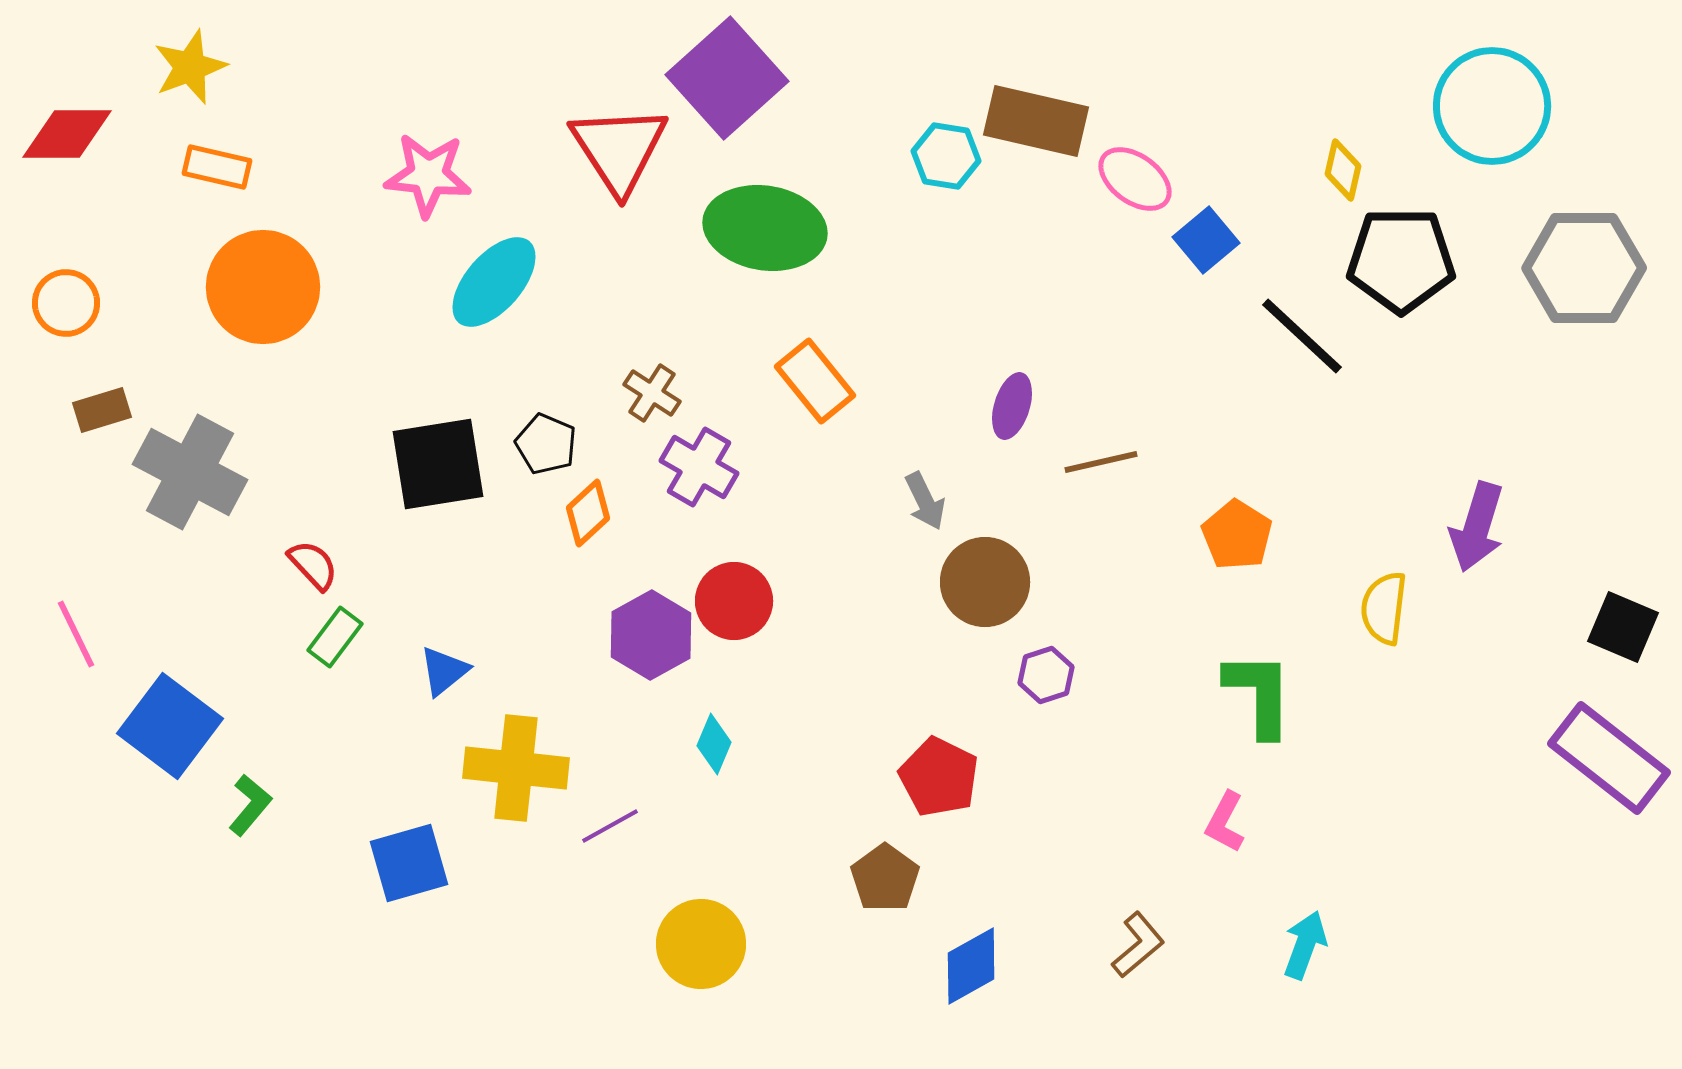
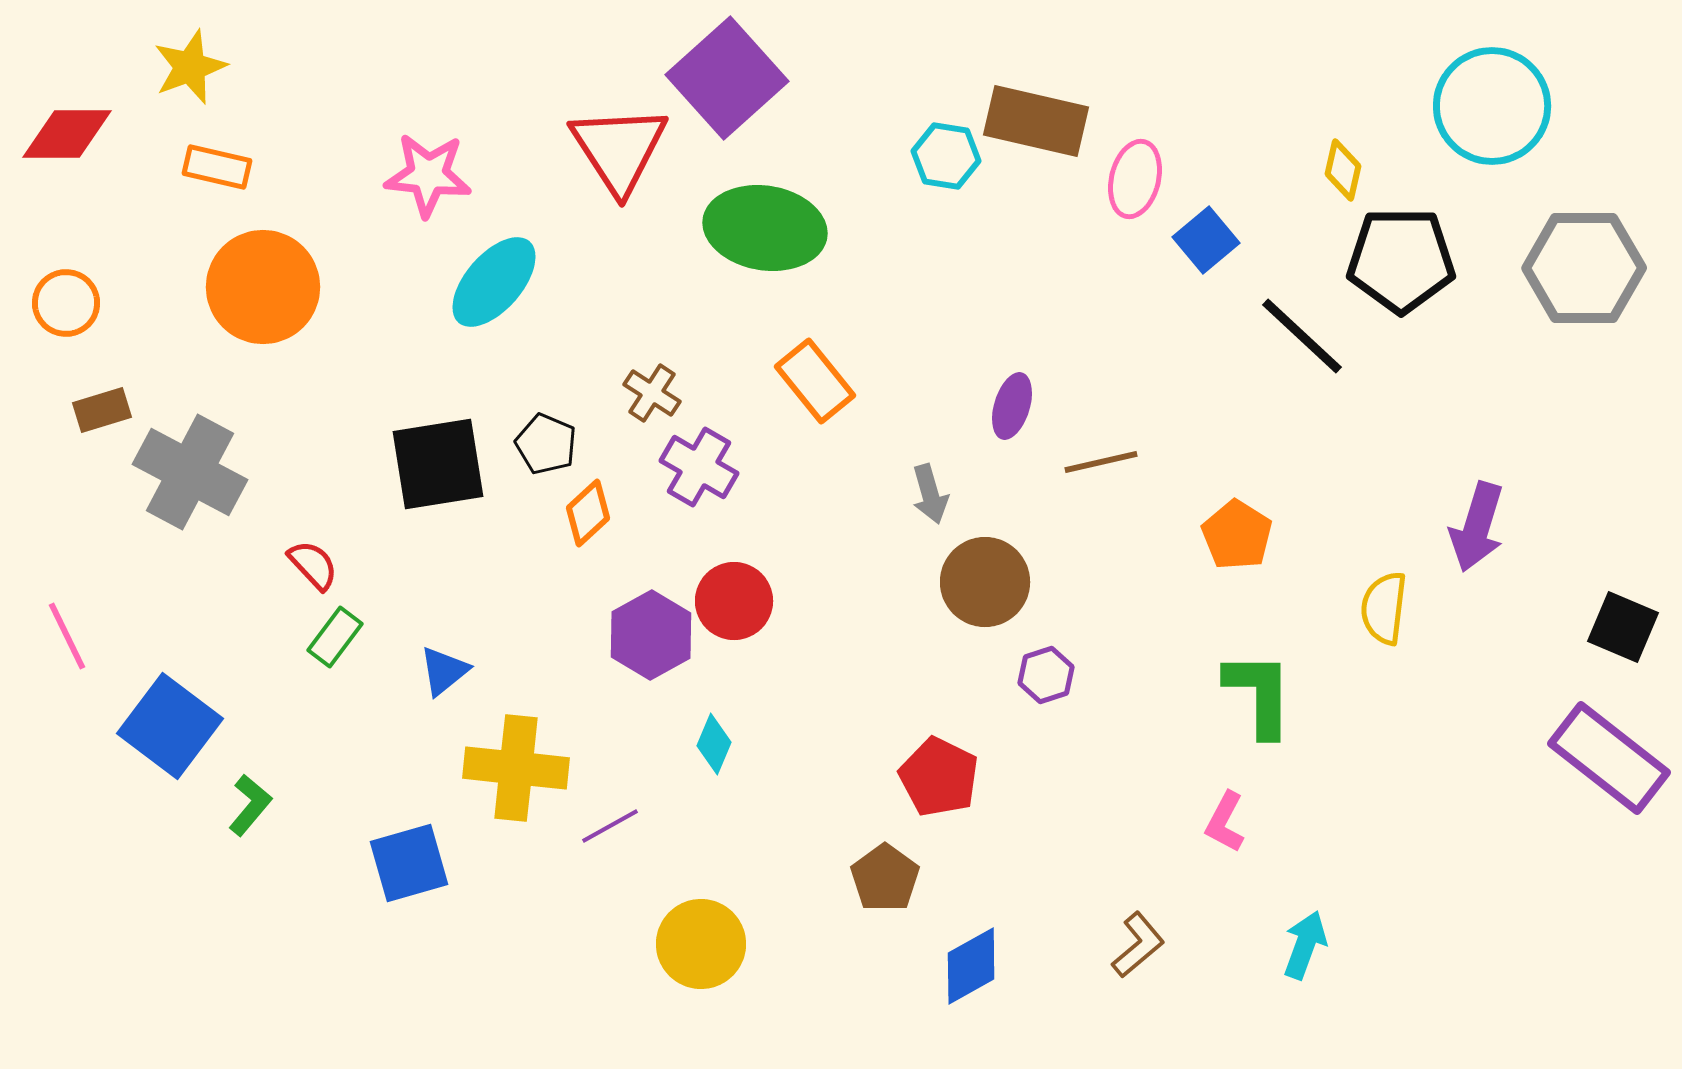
pink ellipse at (1135, 179): rotated 68 degrees clockwise
gray arrow at (925, 501): moved 5 px right, 7 px up; rotated 10 degrees clockwise
pink line at (76, 634): moved 9 px left, 2 px down
